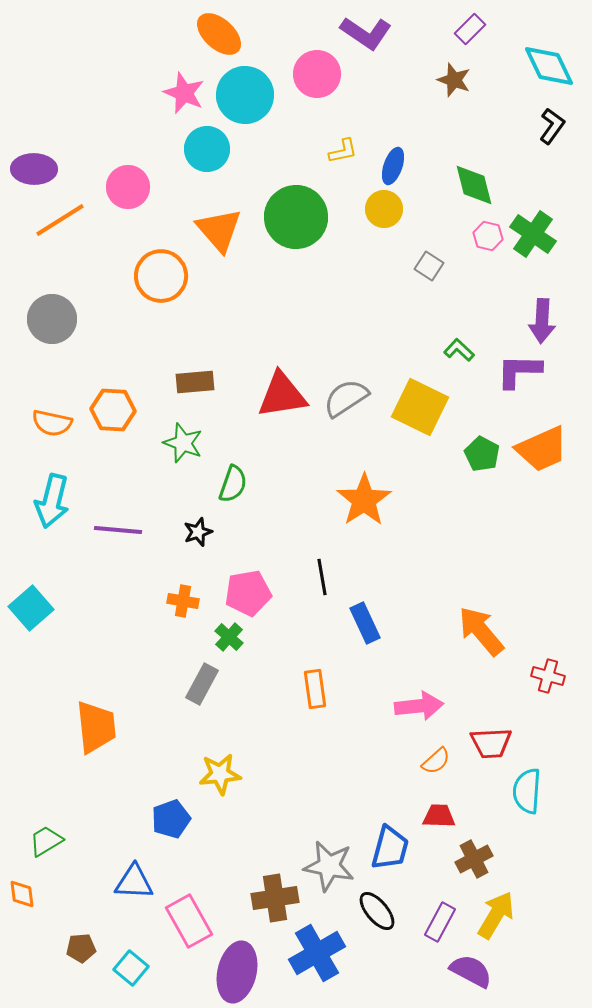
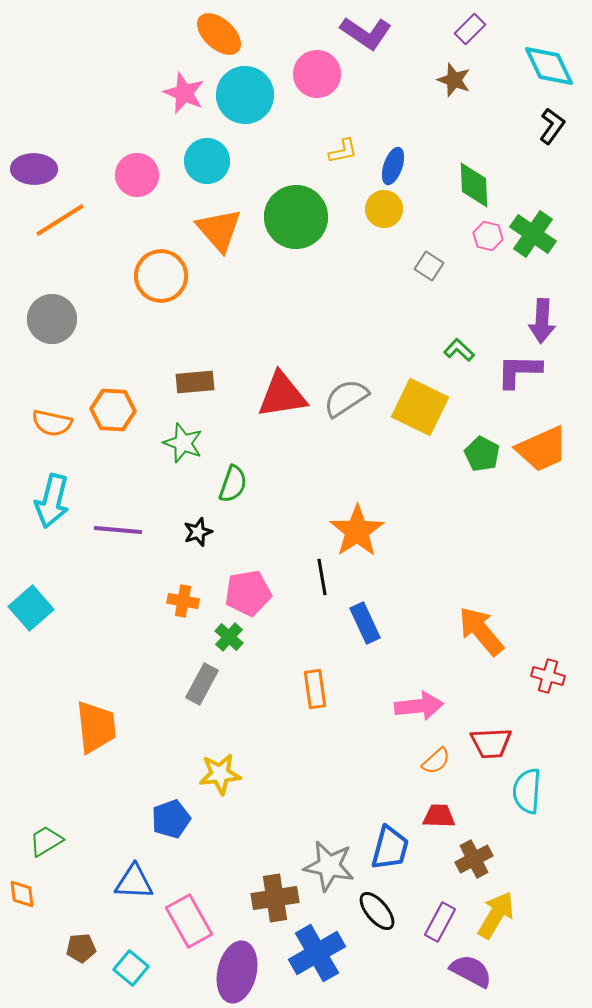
cyan circle at (207, 149): moved 12 px down
green diamond at (474, 185): rotated 12 degrees clockwise
pink circle at (128, 187): moved 9 px right, 12 px up
orange star at (364, 500): moved 7 px left, 31 px down
